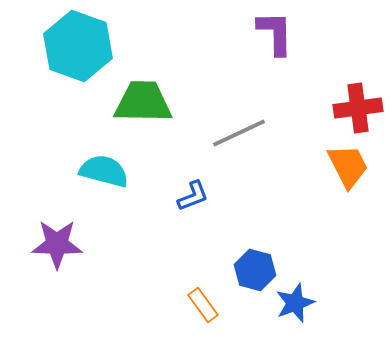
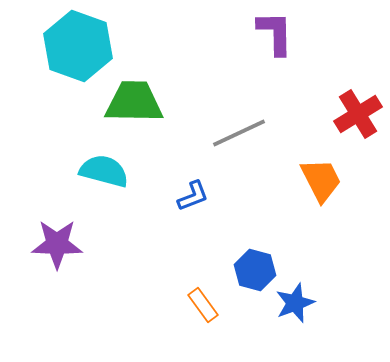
green trapezoid: moved 9 px left
red cross: moved 6 px down; rotated 24 degrees counterclockwise
orange trapezoid: moved 27 px left, 14 px down
